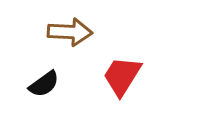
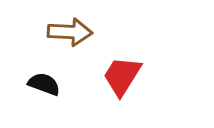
black semicircle: rotated 124 degrees counterclockwise
